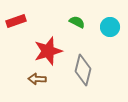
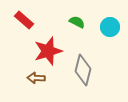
red rectangle: moved 8 px right, 1 px up; rotated 60 degrees clockwise
brown arrow: moved 1 px left, 1 px up
